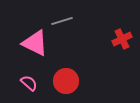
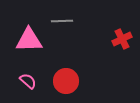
gray line: rotated 15 degrees clockwise
pink triangle: moved 6 px left, 3 px up; rotated 28 degrees counterclockwise
pink semicircle: moved 1 px left, 2 px up
